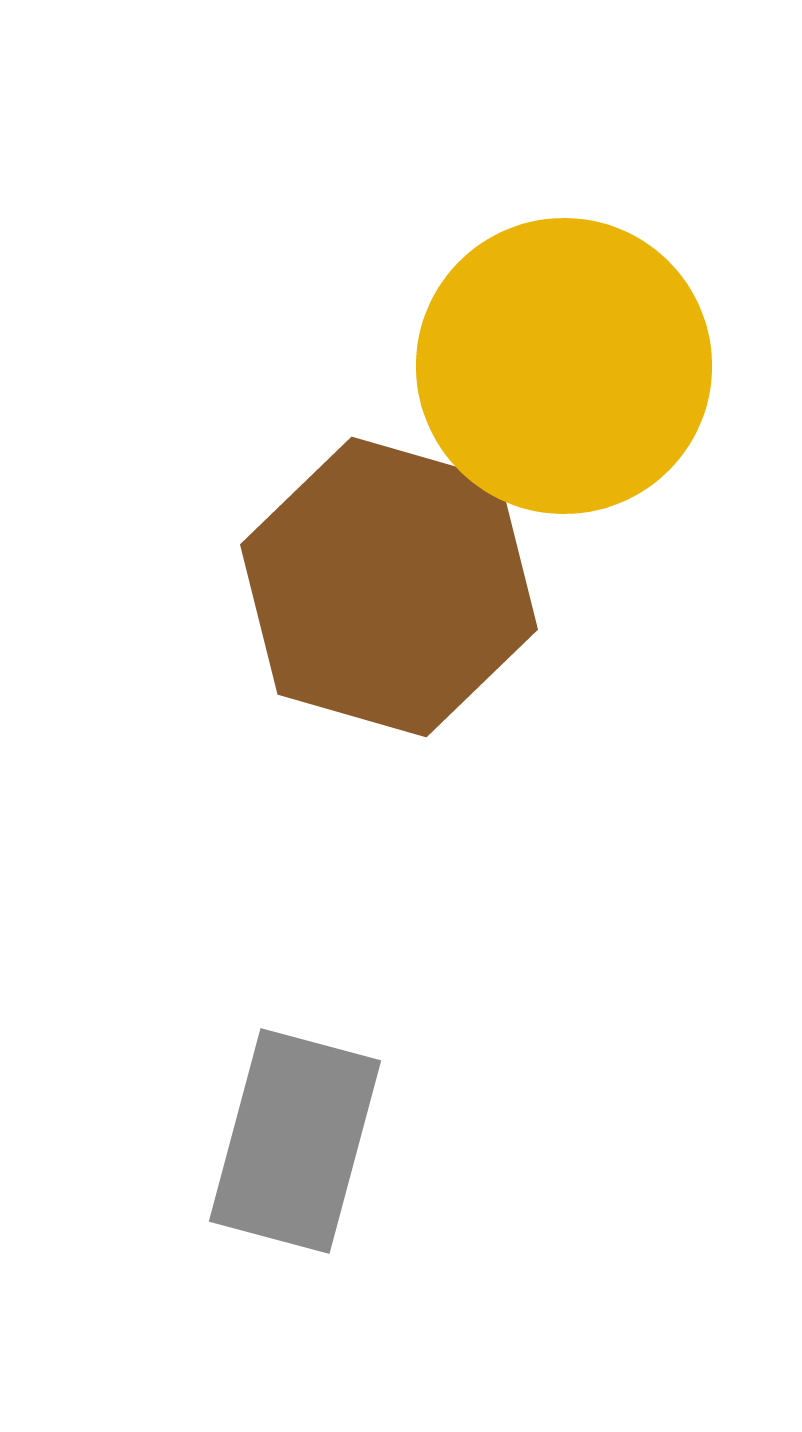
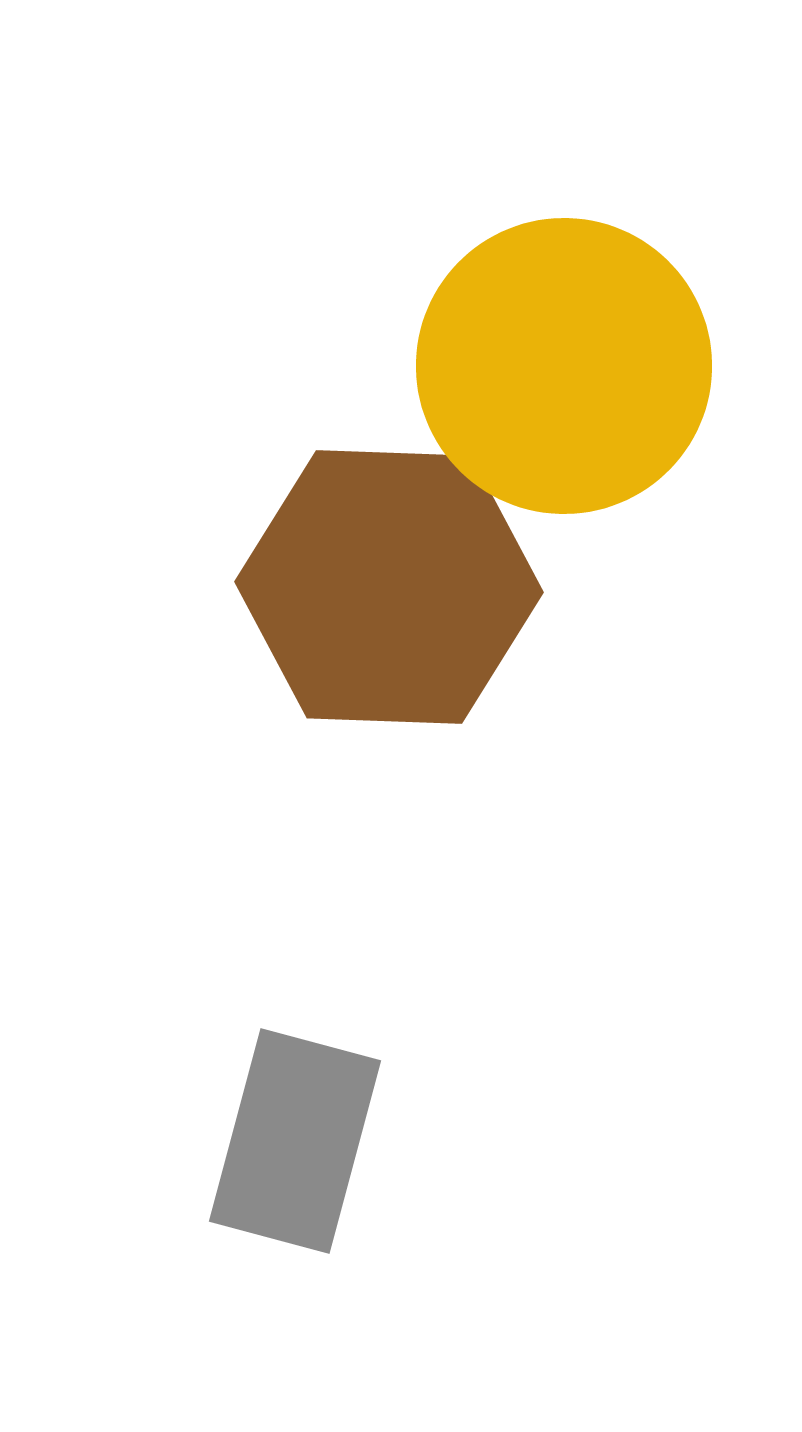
brown hexagon: rotated 14 degrees counterclockwise
